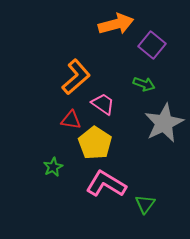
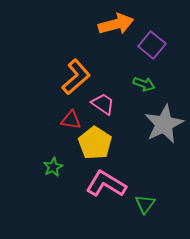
gray star: moved 1 px down
